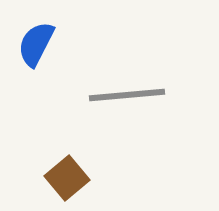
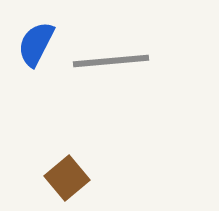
gray line: moved 16 px left, 34 px up
